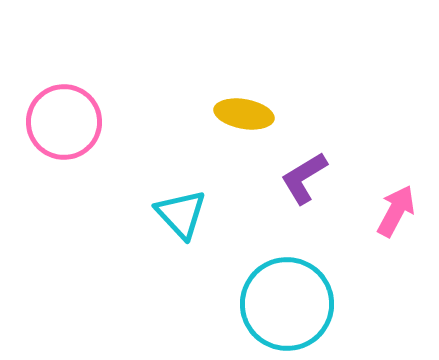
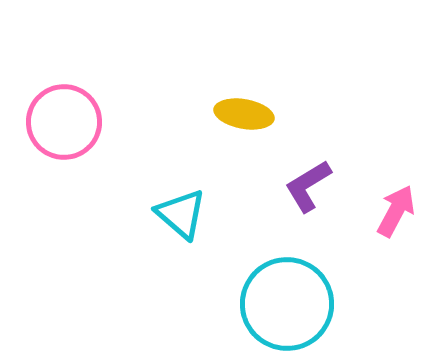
purple L-shape: moved 4 px right, 8 px down
cyan triangle: rotated 6 degrees counterclockwise
